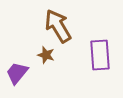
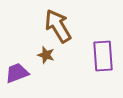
purple rectangle: moved 3 px right, 1 px down
purple trapezoid: rotated 30 degrees clockwise
